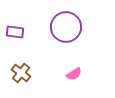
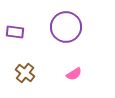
brown cross: moved 4 px right
